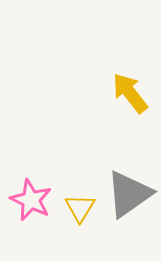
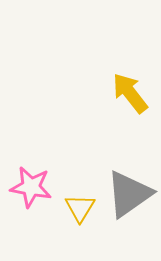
pink star: moved 13 px up; rotated 15 degrees counterclockwise
